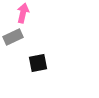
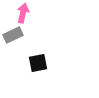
gray rectangle: moved 2 px up
